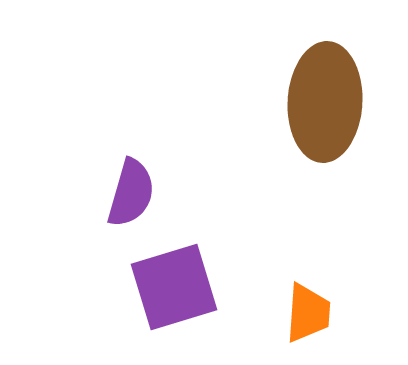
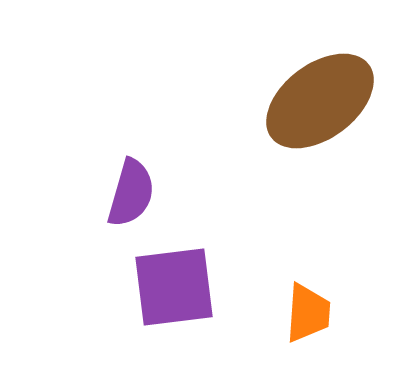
brown ellipse: moved 5 px left, 1 px up; rotated 50 degrees clockwise
purple square: rotated 10 degrees clockwise
